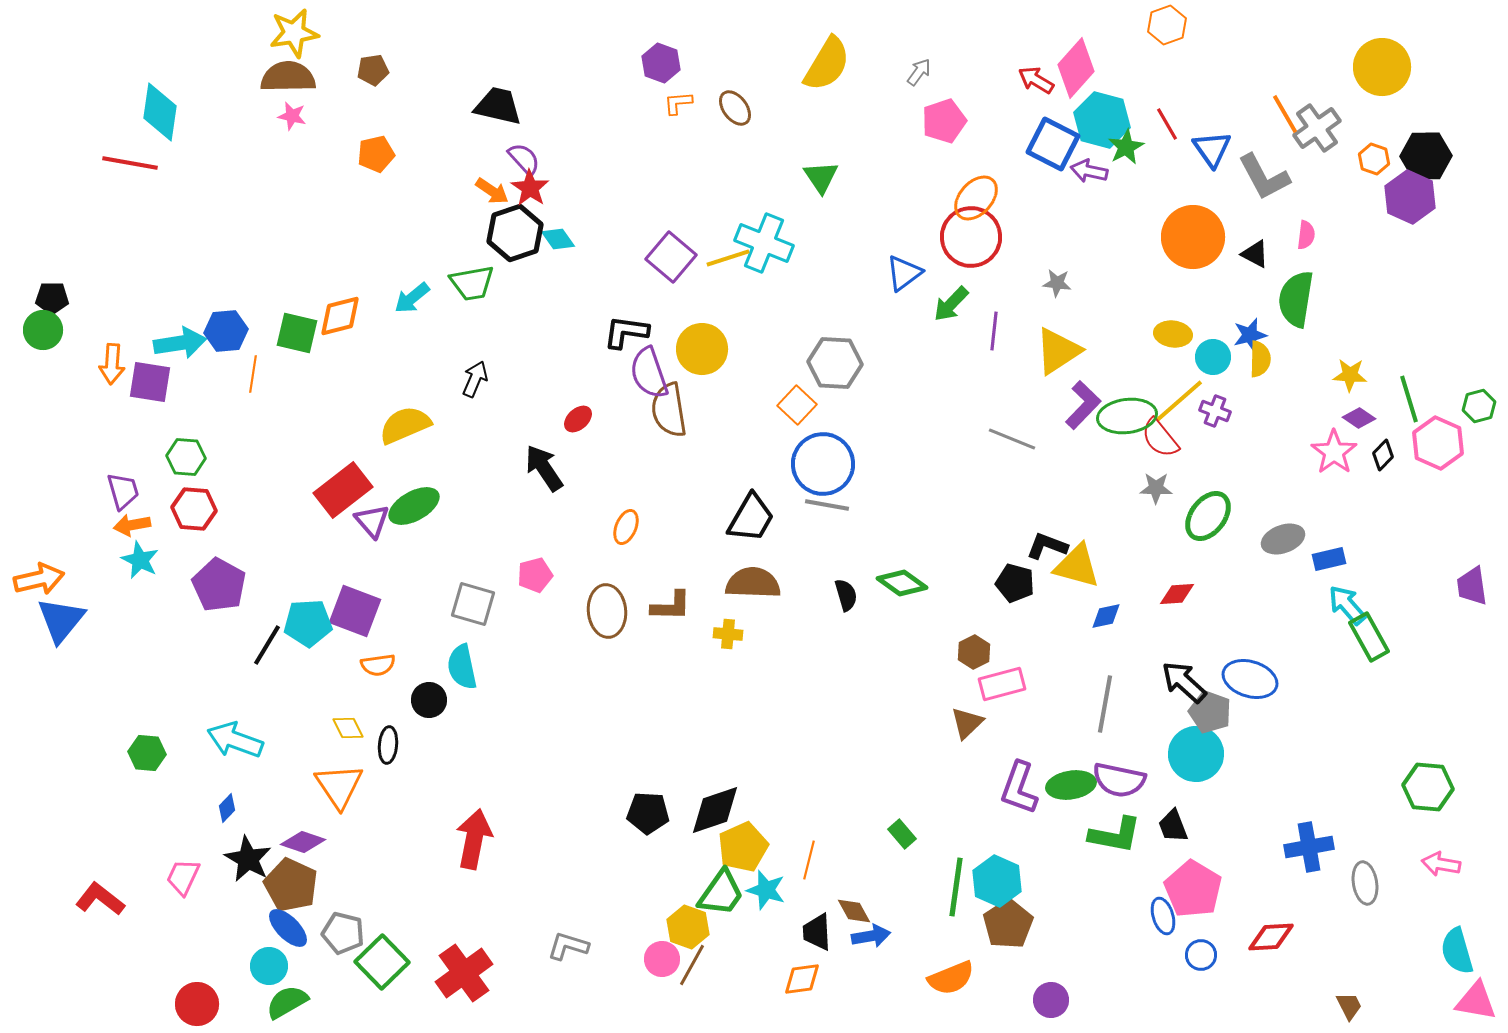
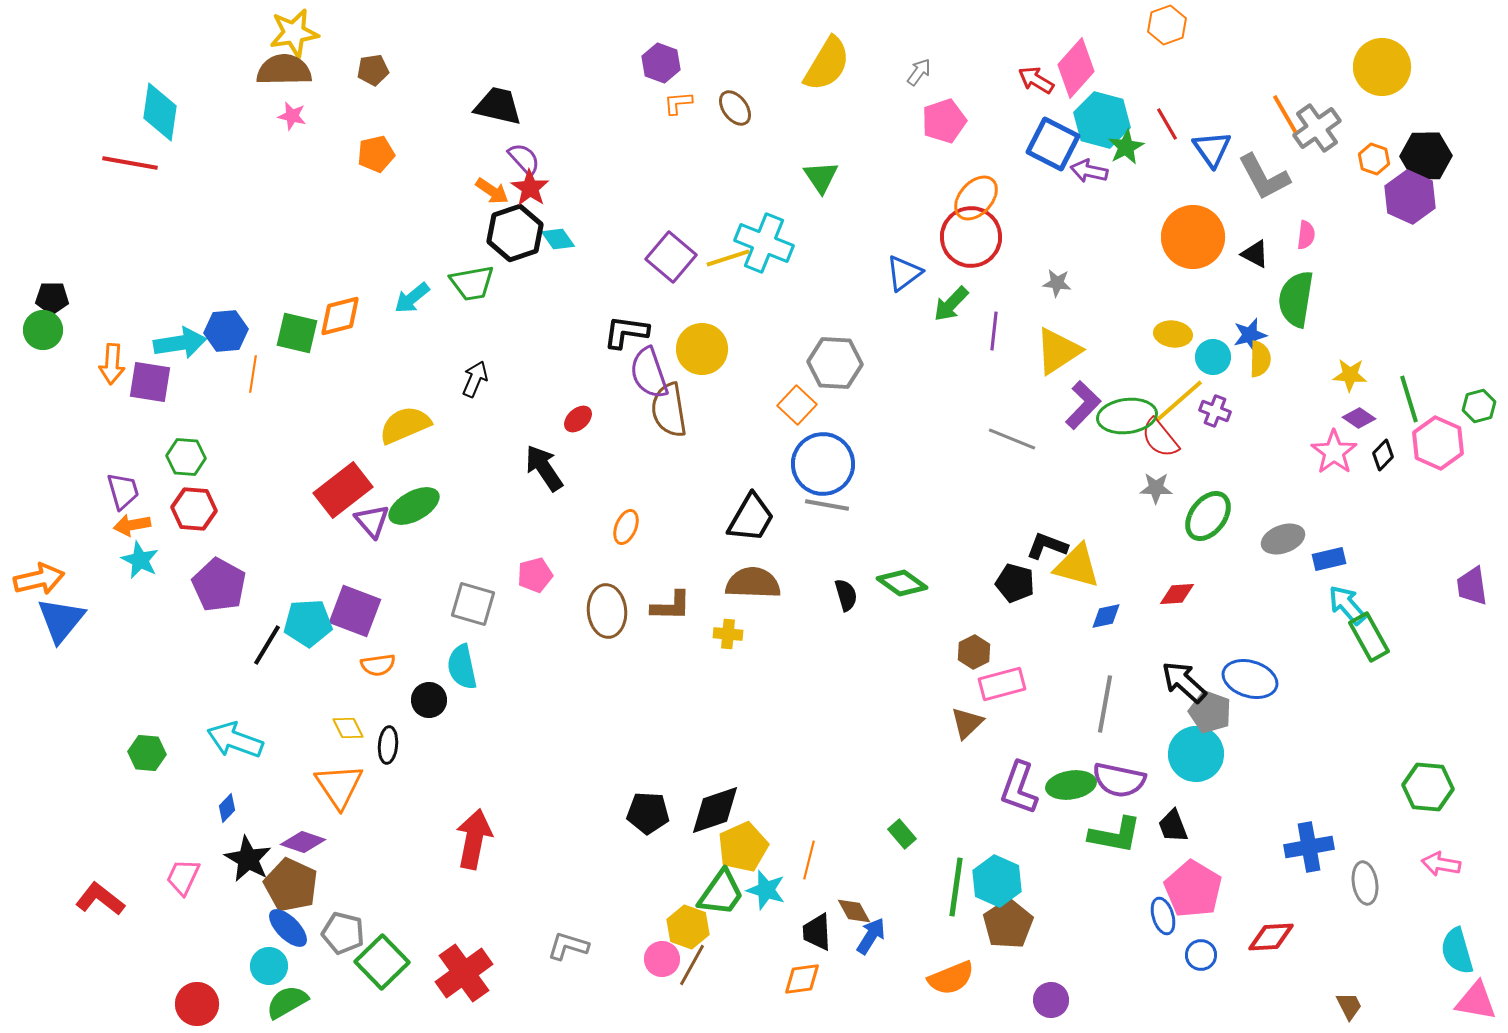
brown semicircle at (288, 77): moved 4 px left, 7 px up
blue arrow at (871, 936): rotated 48 degrees counterclockwise
